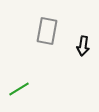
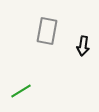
green line: moved 2 px right, 2 px down
